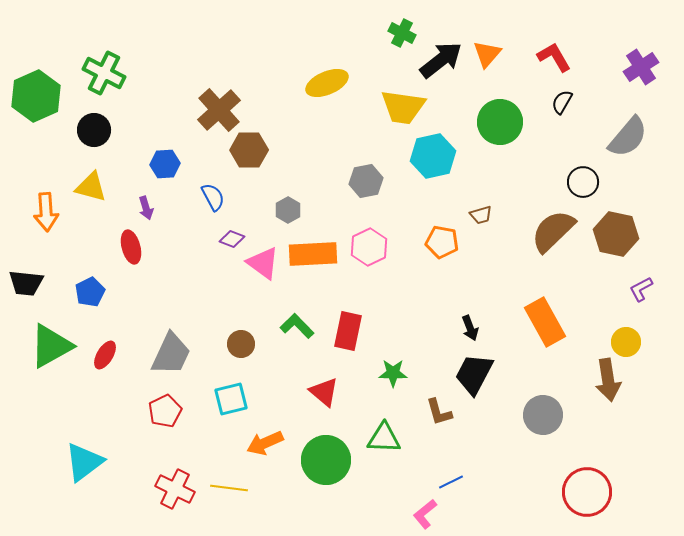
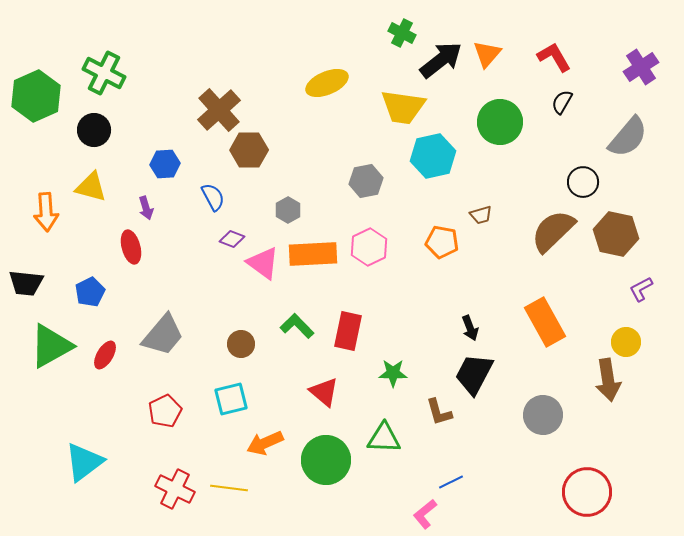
gray trapezoid at (171, 354): moved 8 px left, 19 px up; rotated 15 degrees clockwise
